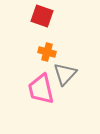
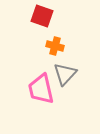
orange cross: moved 8 px right, 6 px up
